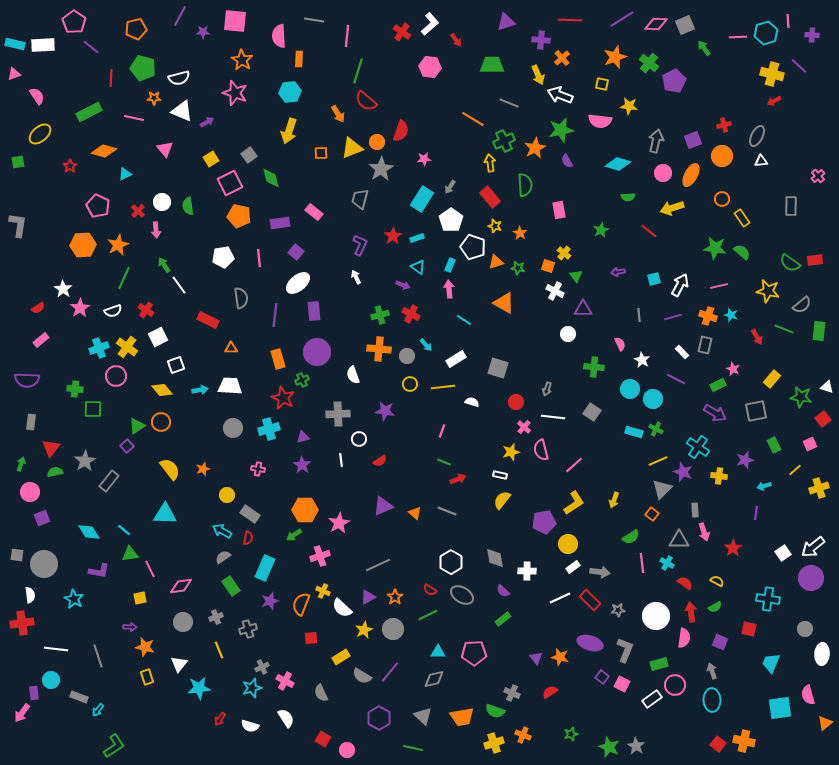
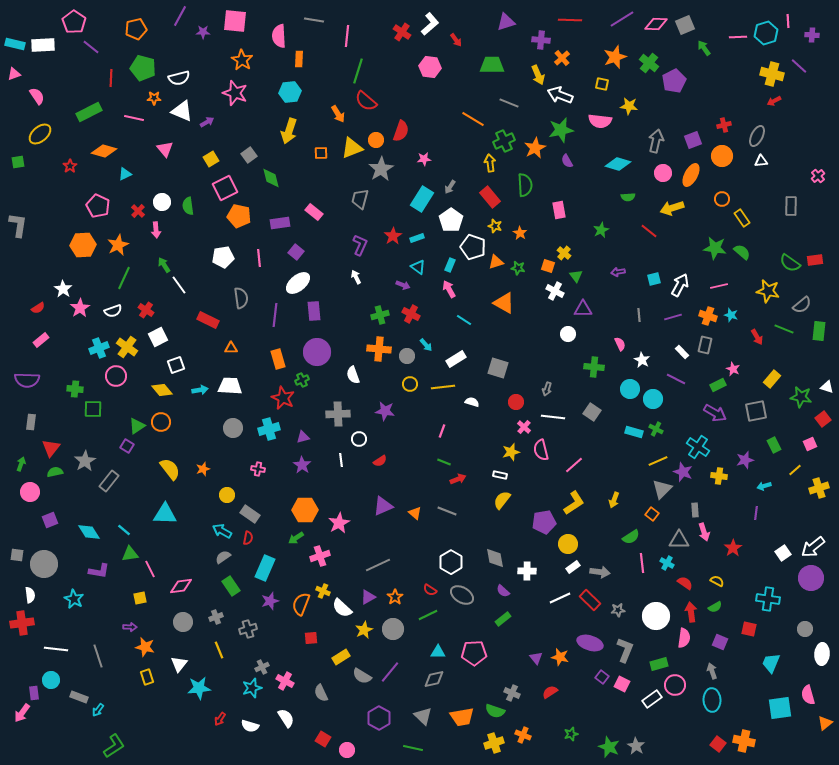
orange circle at (377, 142): moved 1 px left, 2 px up
pink square at (230, 183): moved 5 px left, 5 px down
pink arrow at (449, 289): rotated 24 degrees counterclockwise
purple square at (127, 446): rotated 16 degrees counterclockwise
purple square at (42, 518): moved 8 px right, 2 px down
green arrow at (294, 535): moved 2 px right, 3 px down
